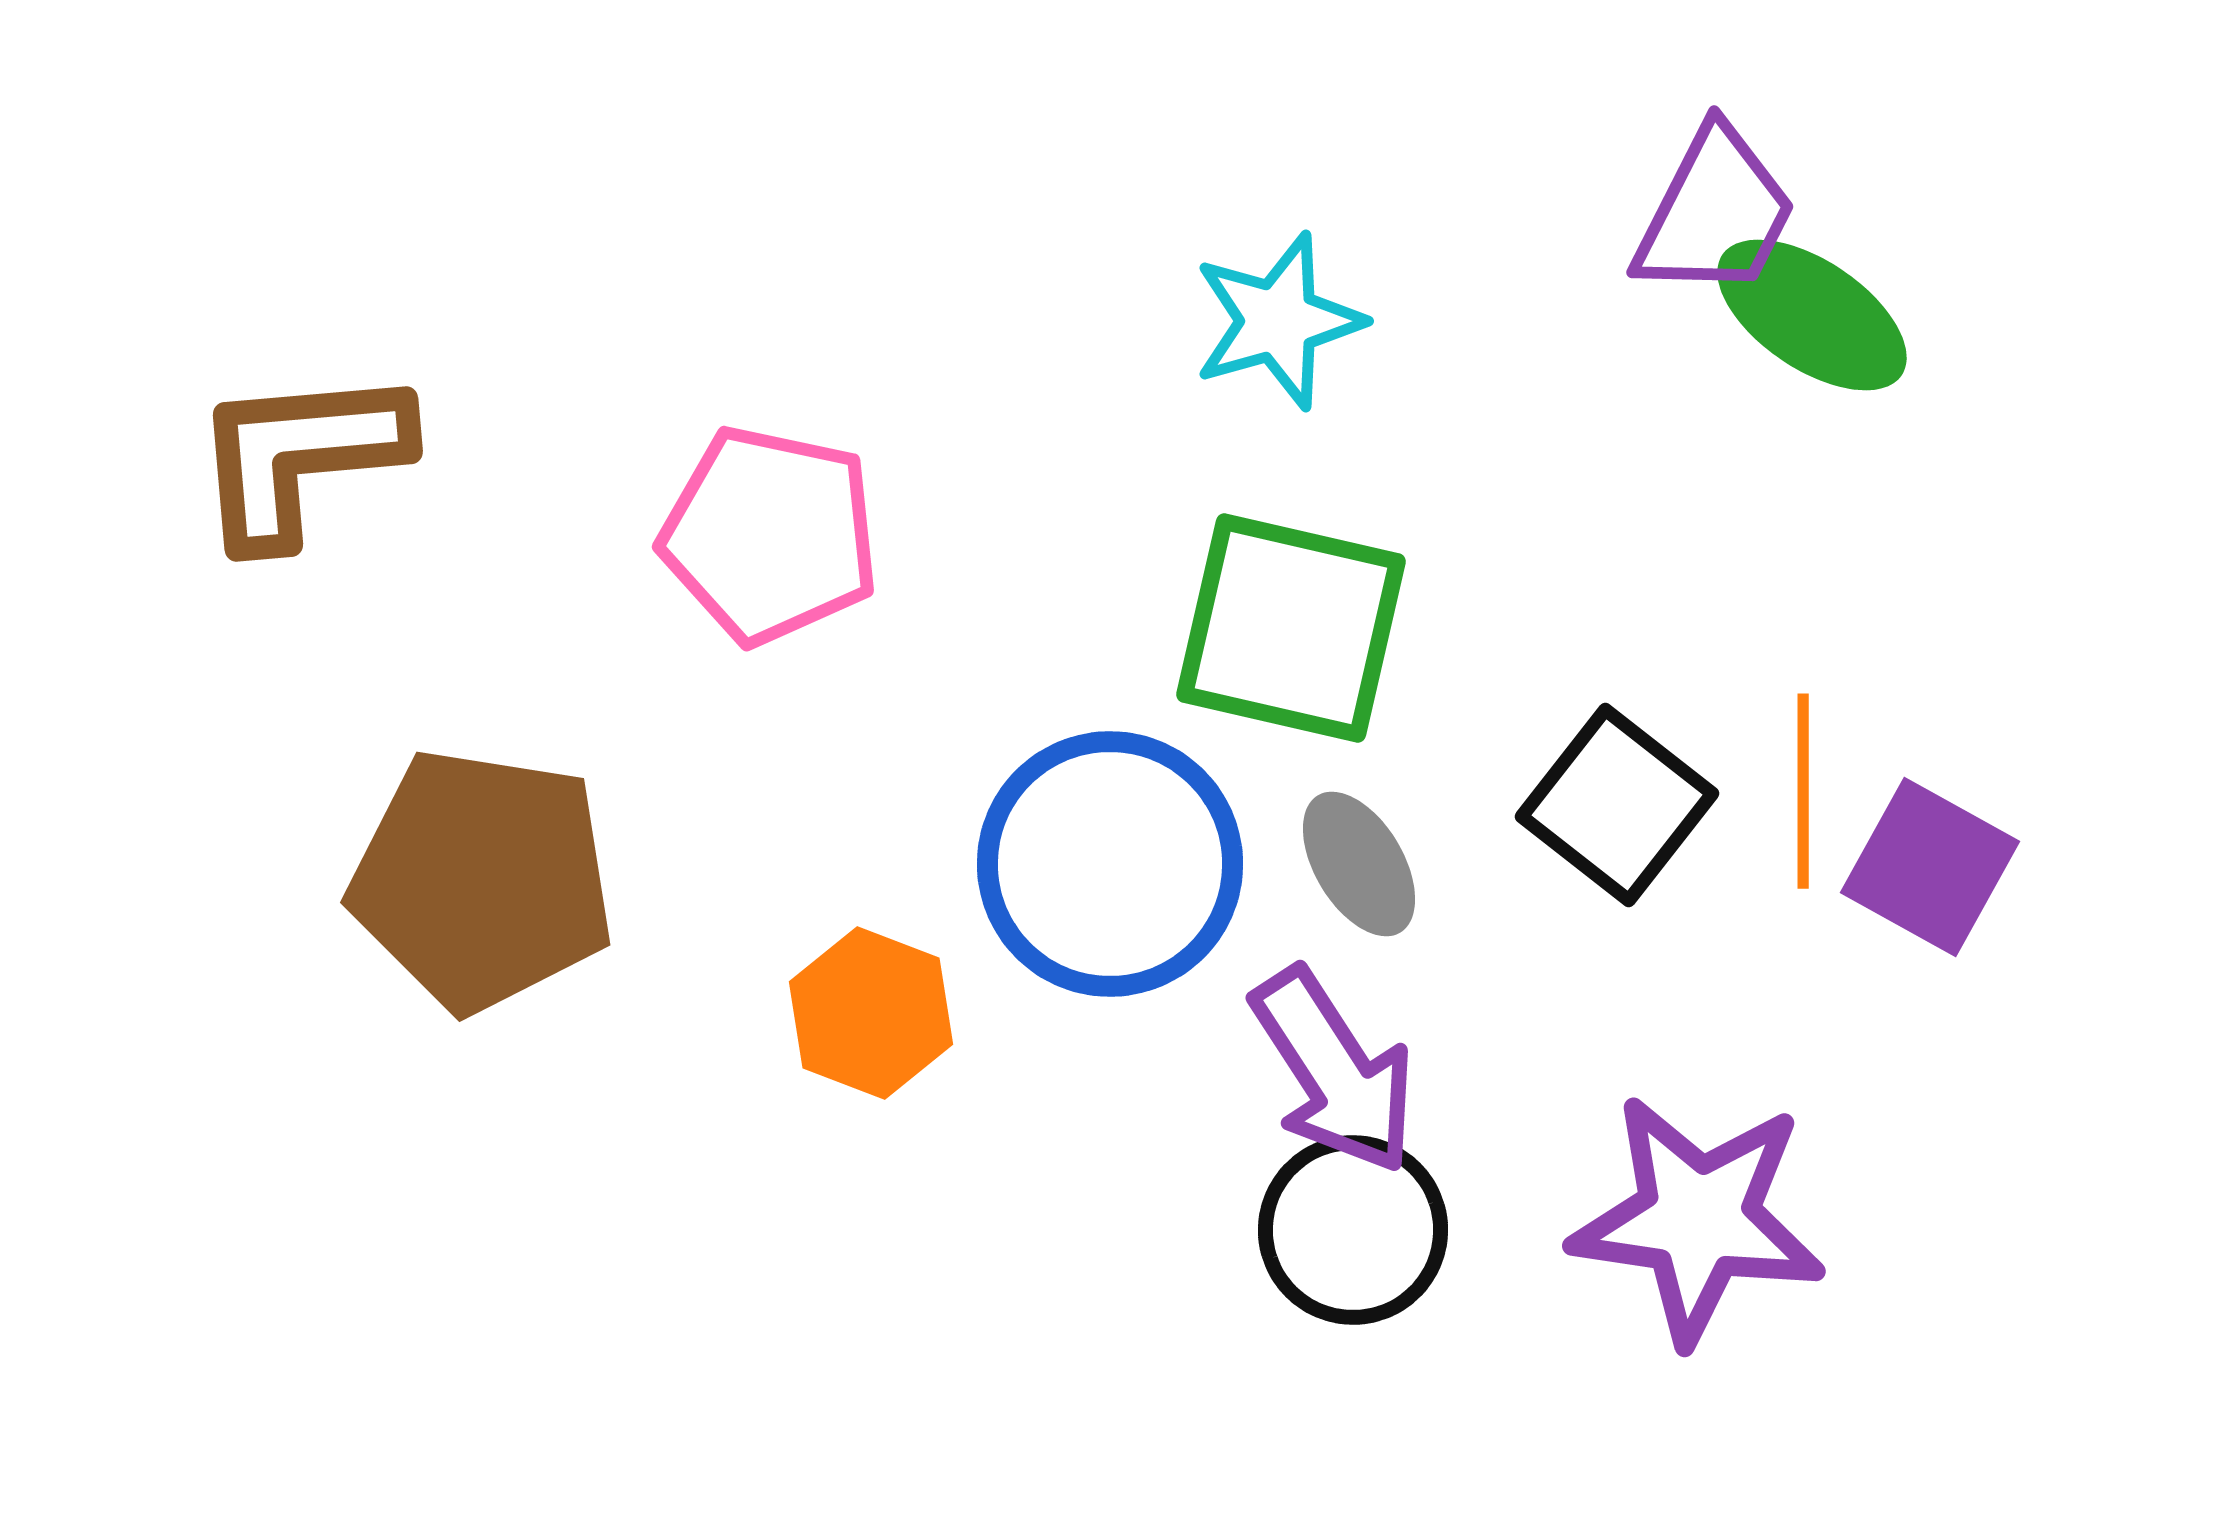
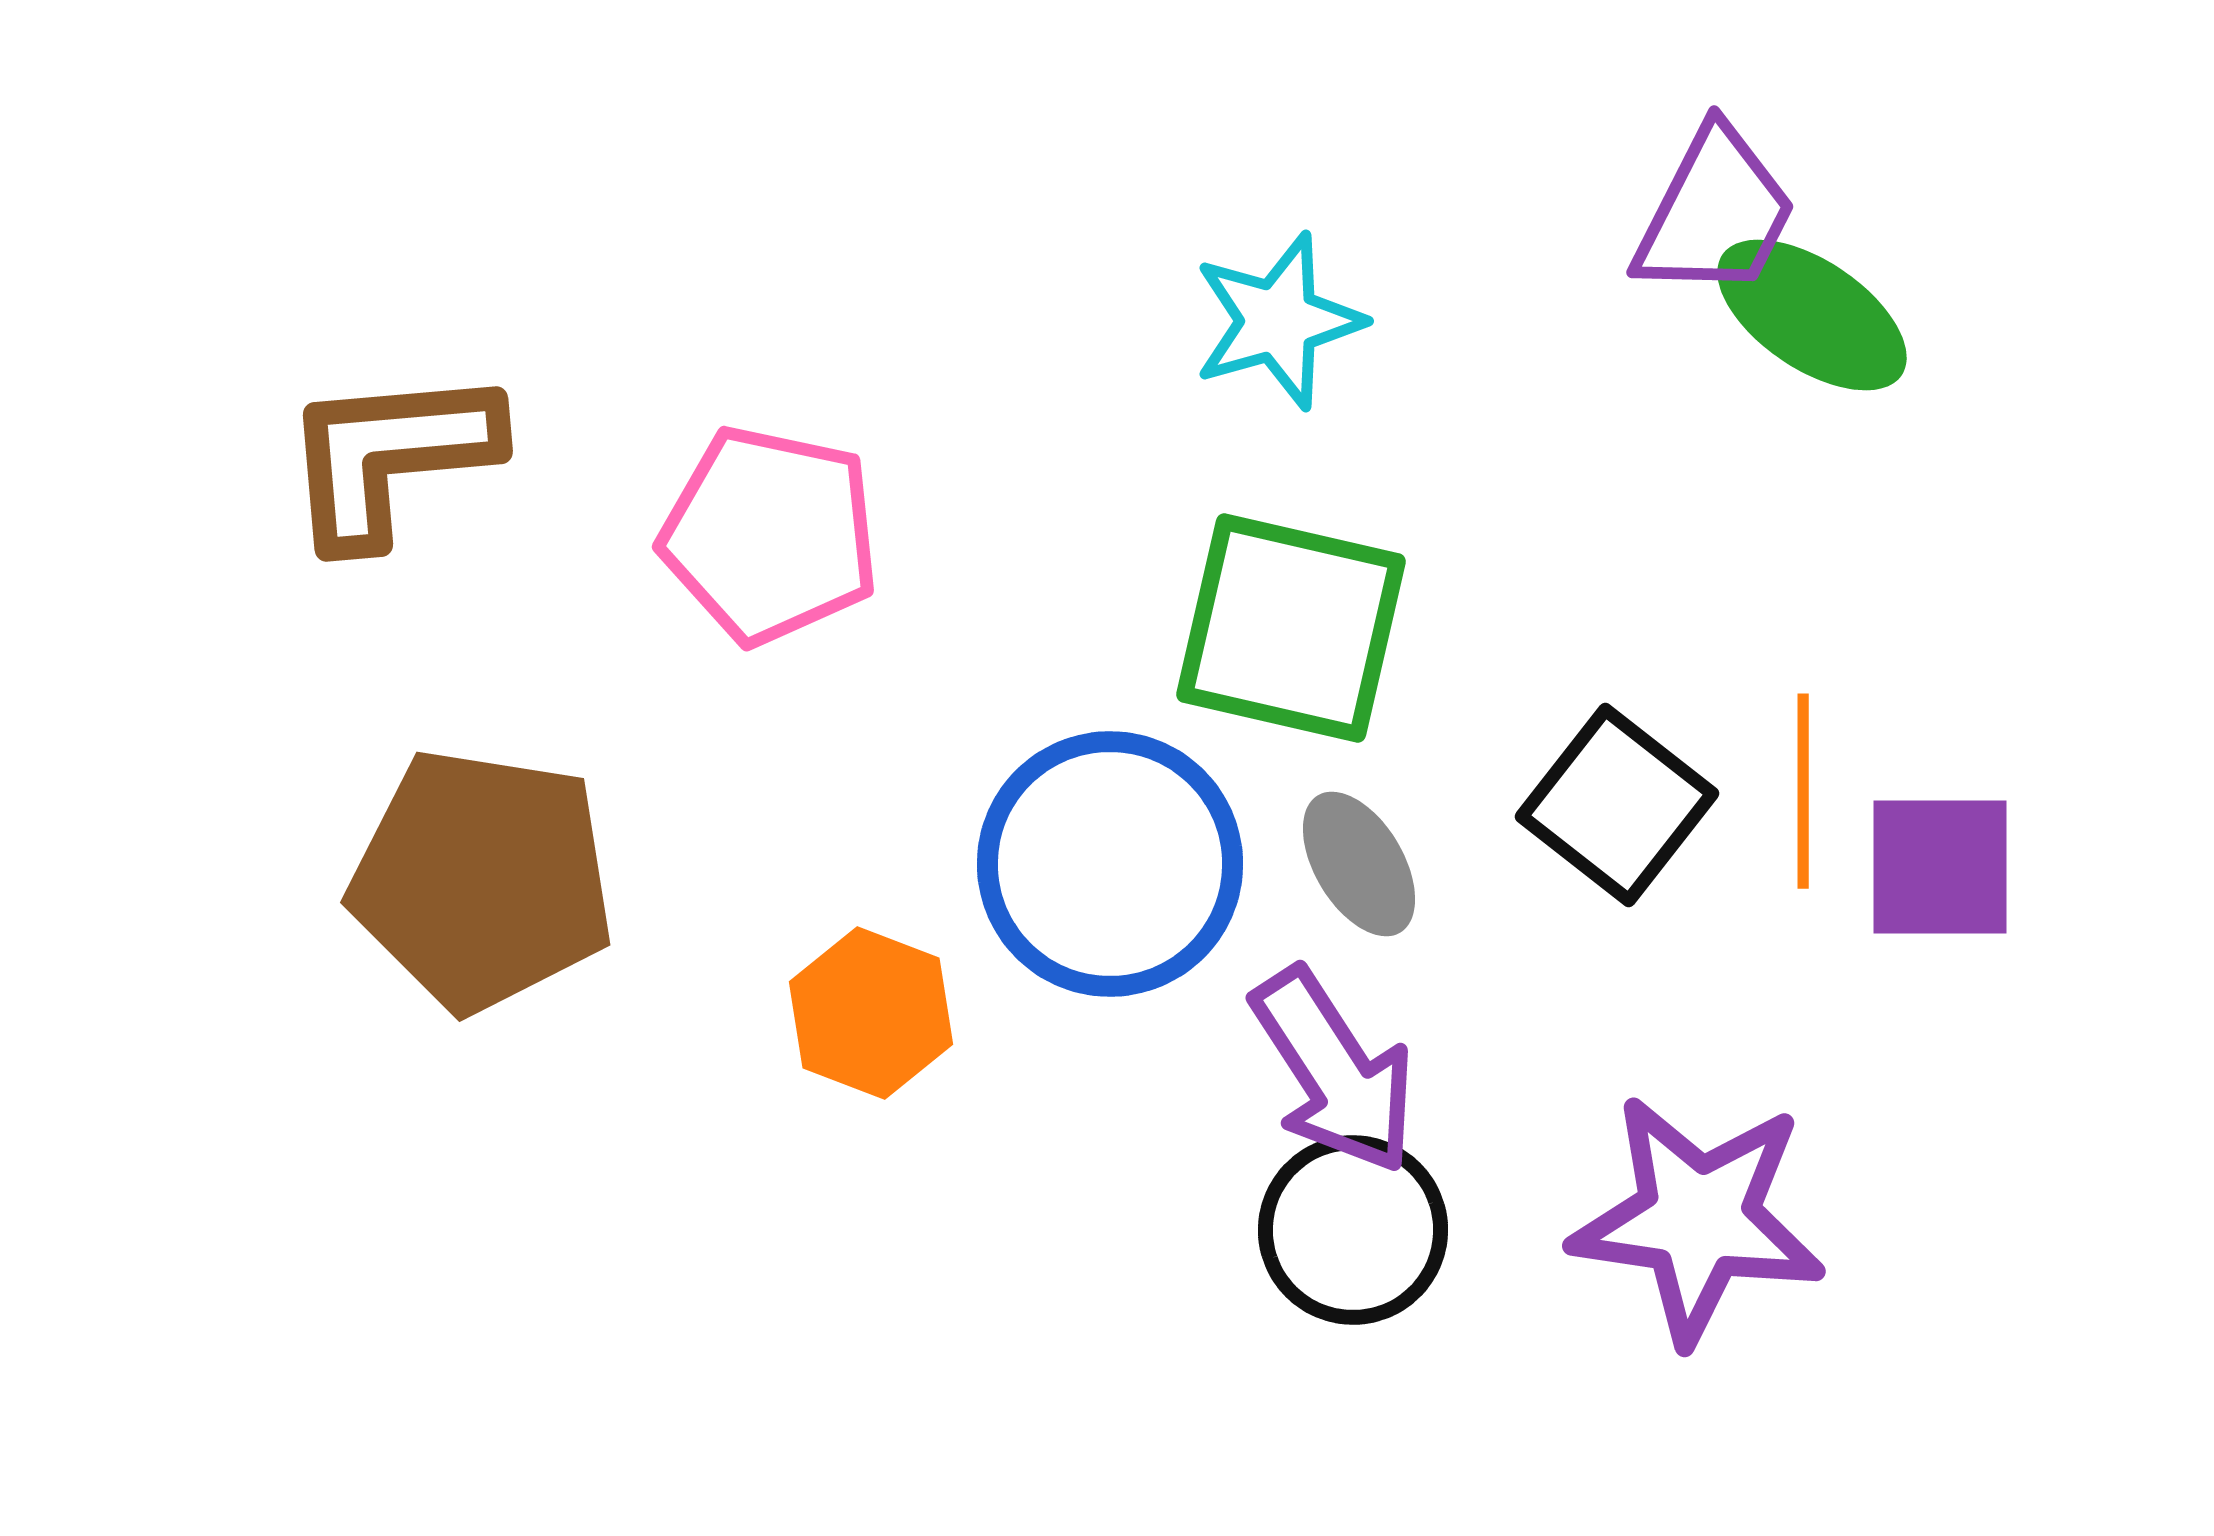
brown L-shape: moved 90 px right
purple square: moved 10 px right; rotated 29 degrees counterclockwise
